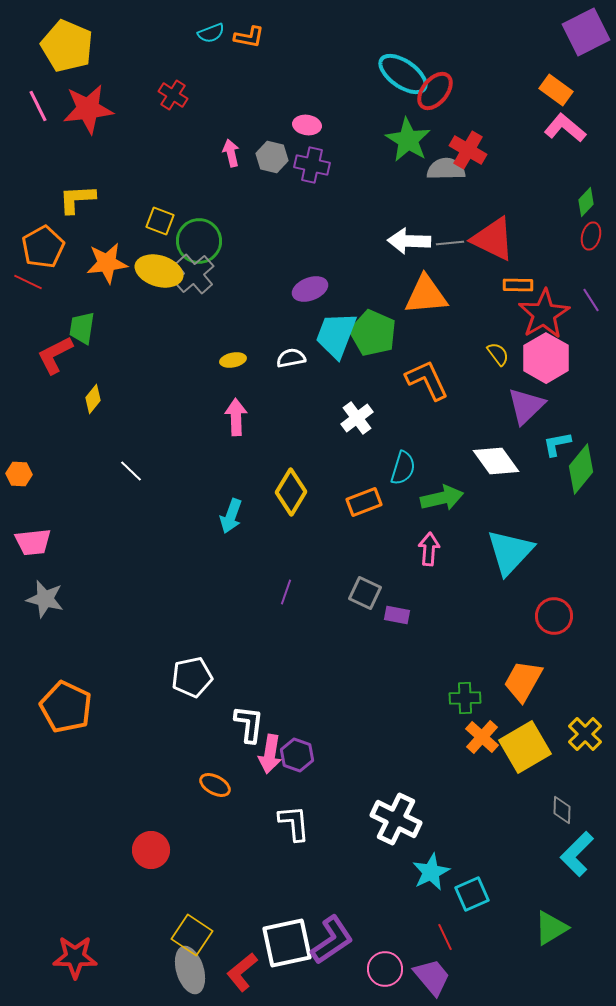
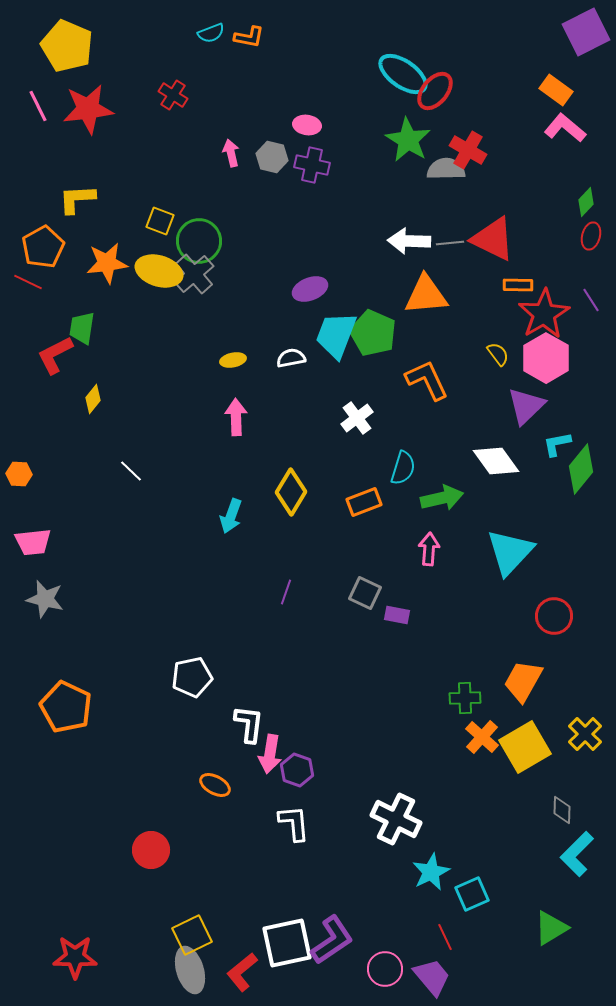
purple hexagon at (297, 755): moved 15 px down
yellow square at (192, 935): rotated 30 degrees clockwise
